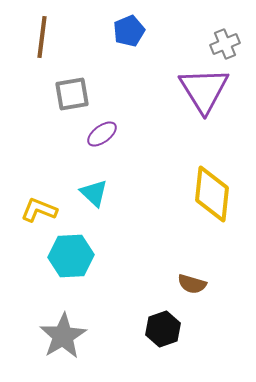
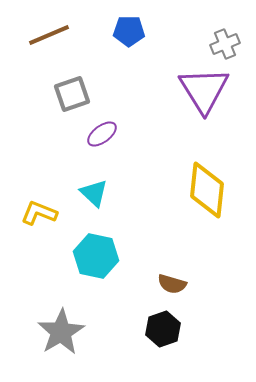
blue pentagon: rotated 24 degrees clockwise
brown line: moved 7 px right, 2 px up; rotated 60 degrees clockwise
gray square: rotated 9 degrees counterclockwise
yellow diamond: moved 5 px left, 4 px up
yellow L-shape: moved 3 px down
cyan hexagon: moved 25 px right; rotated 15 degrees clockwise
brown semicircle: moved 20 px left
gray star: moved 2 px left, 4 px up
